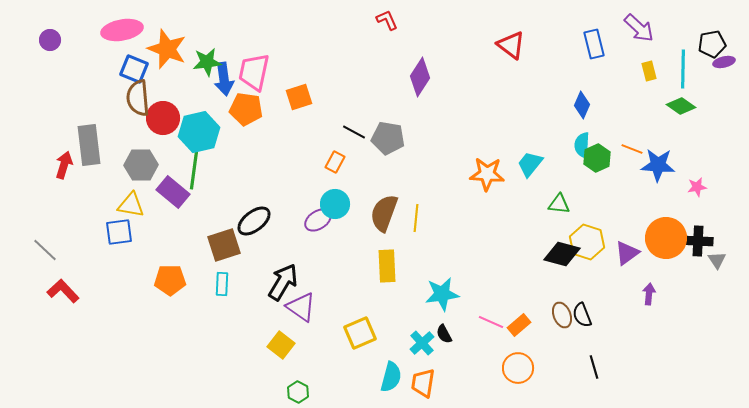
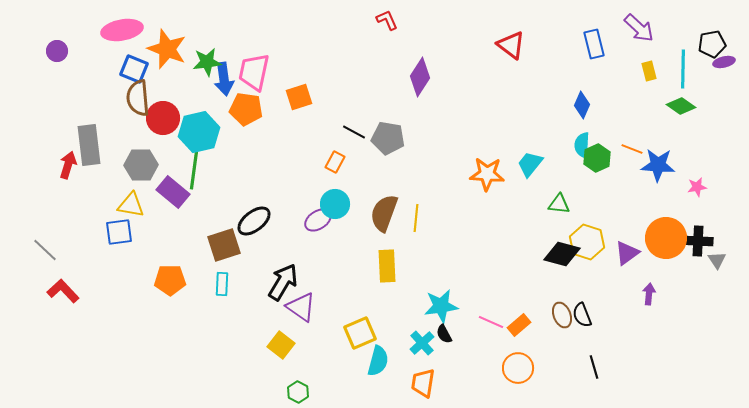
purple circle at (50, 40): moved 7 px right, 11 px down
red arrow at (64, 165): moved 4 px right
cyan star at (442, 294): moved 1 px left, 12 px down
cyan semicircle at (391, 377): moved 13 px left, 16 px up
